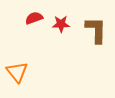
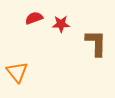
brown L-shape: moved 13 px down
